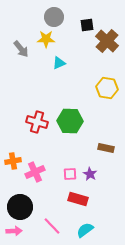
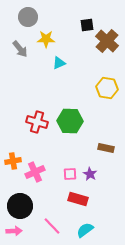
gray circle: moved 26 px left
gray arrow: moved 1 px left
black circle: moved 1 px up
